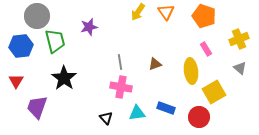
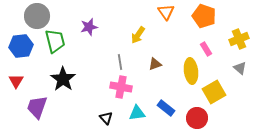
yellow arrow: moved 23 px down
black star: moved 1 px left, 1 px down
blue rectangle: rotated 18 degrees clockwise
red circle: moved 2 px left, 1 px down
